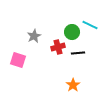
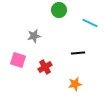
cyan line: moved 2 px up
green circle: moved 13 px left, 22 px up
gray star: rotated 16 degrees clockwise
red cross: moved 13 px left, 20 px down; rotated 16 degrees counterclockwise
orange star: moved 2 px right, 1 px up; rotated 24 degrees clockwise
